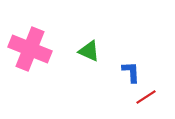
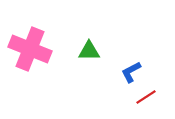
green triangle: rotated 25 degrees counterclockwise
blue L-shape: rotated 115 degrees counterclockwise
